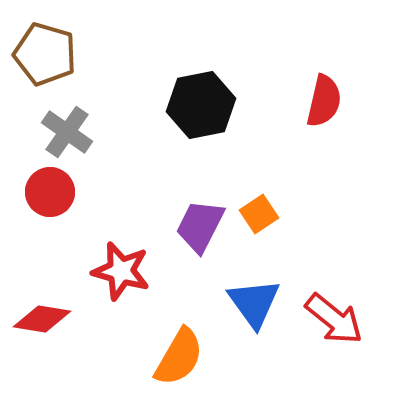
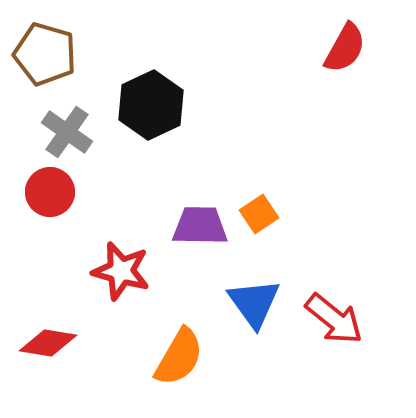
red semicircle: moved 21 px right, 53 px up; rotated 16 degrees clockwise
black hexagon: moved 50 px left; rotated 14 degrees counterclockwise
purple trapezoid: rotated 64 degrees clockwise
red diamond: moved 6 px right, 24 px down
